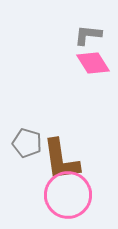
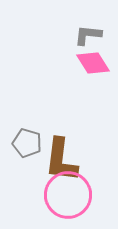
brown L-shape: rotated 15 degrees clockwise
